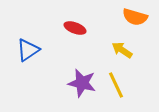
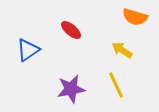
red ellipse: moved 4 px left, 2 px down; rotated 20 degrees clockwise
purple star: moved 11 px left, 6 px down; rotated 24 degrees counterclockwise
